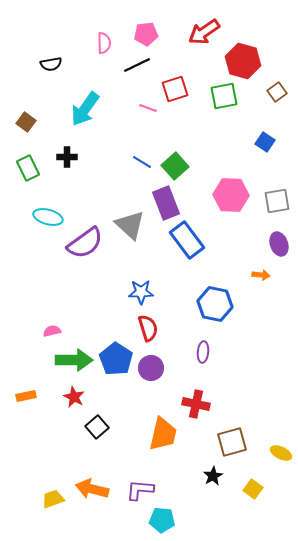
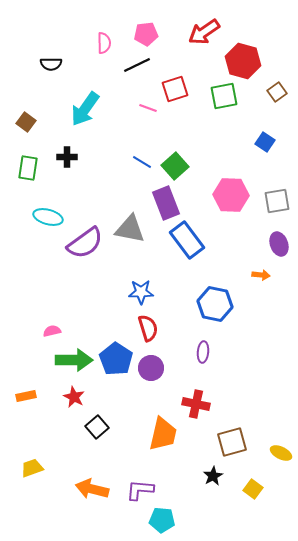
black semicircle at (51, 64): rotated 10 degrees clockwise
green rectangle at (28, 168): rotated 35 degrees clockwise
gray triangle at (130, 225): moved 4 px down; rotated 32 degrees counterclockwise
yellow trapezoid at (53, 499): moved 21 px left, 31 px up
